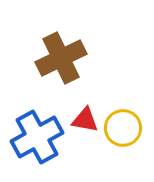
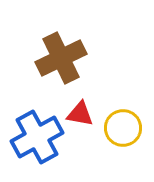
red triangle: moved 5 px left, 6 px up
